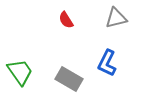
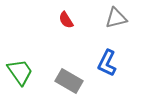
gray rectangle: moved 2 px down
